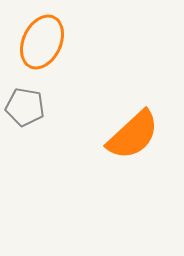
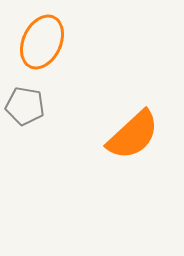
gray pentagon: moved 1 px up
